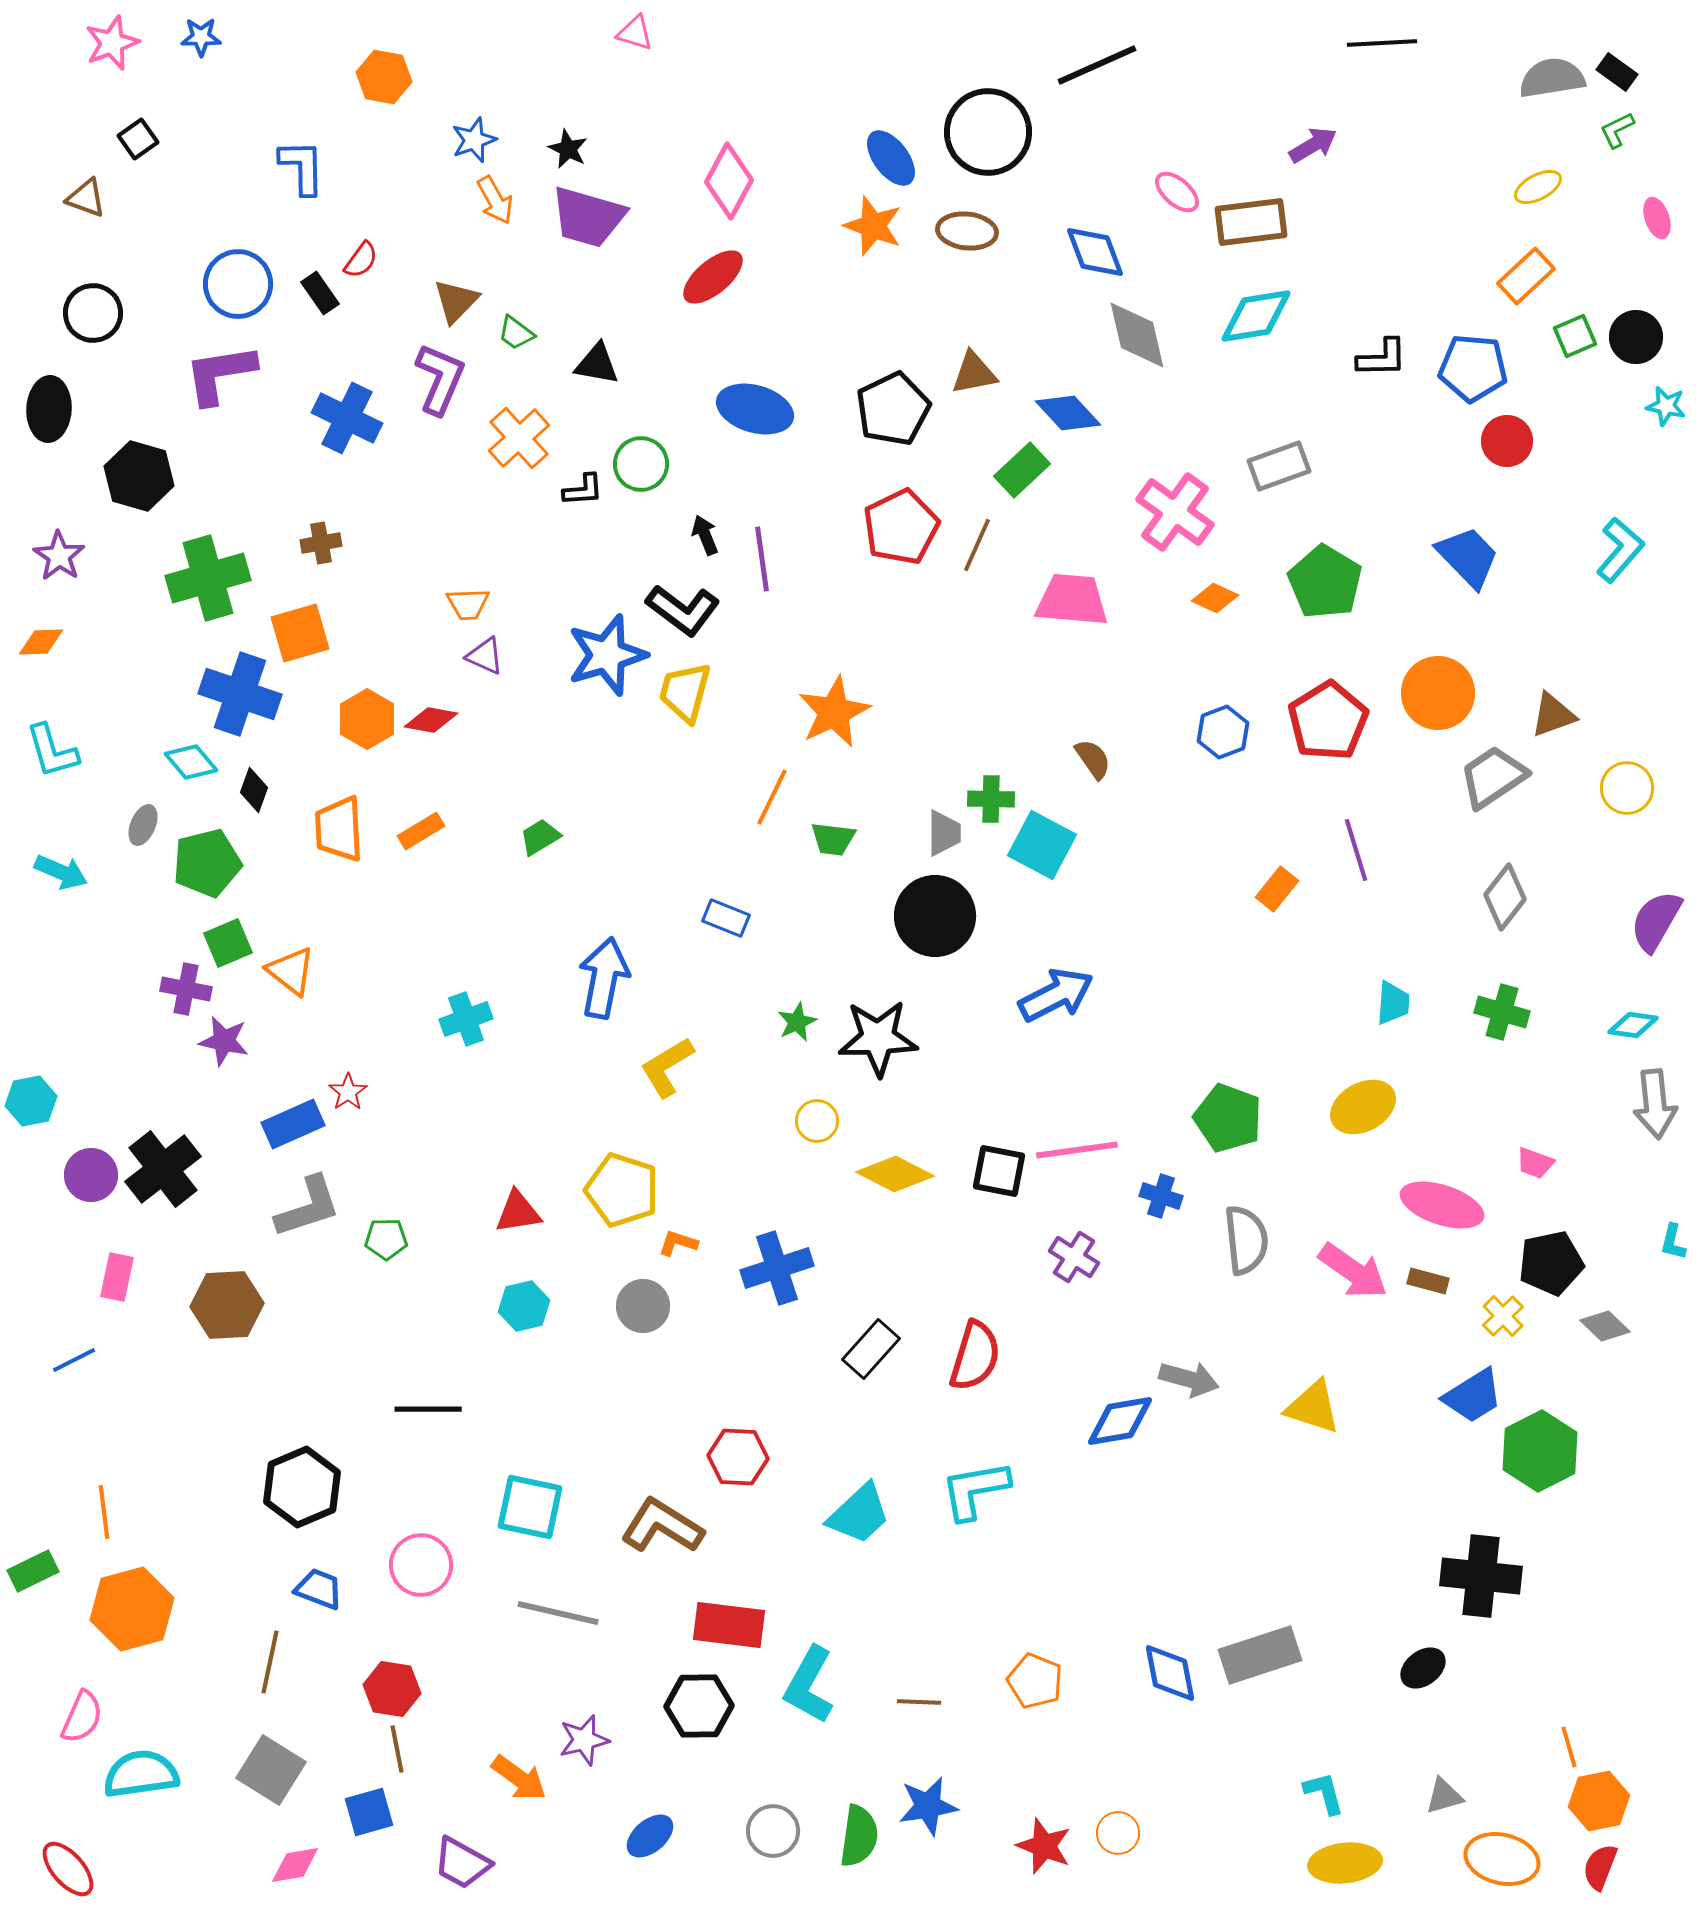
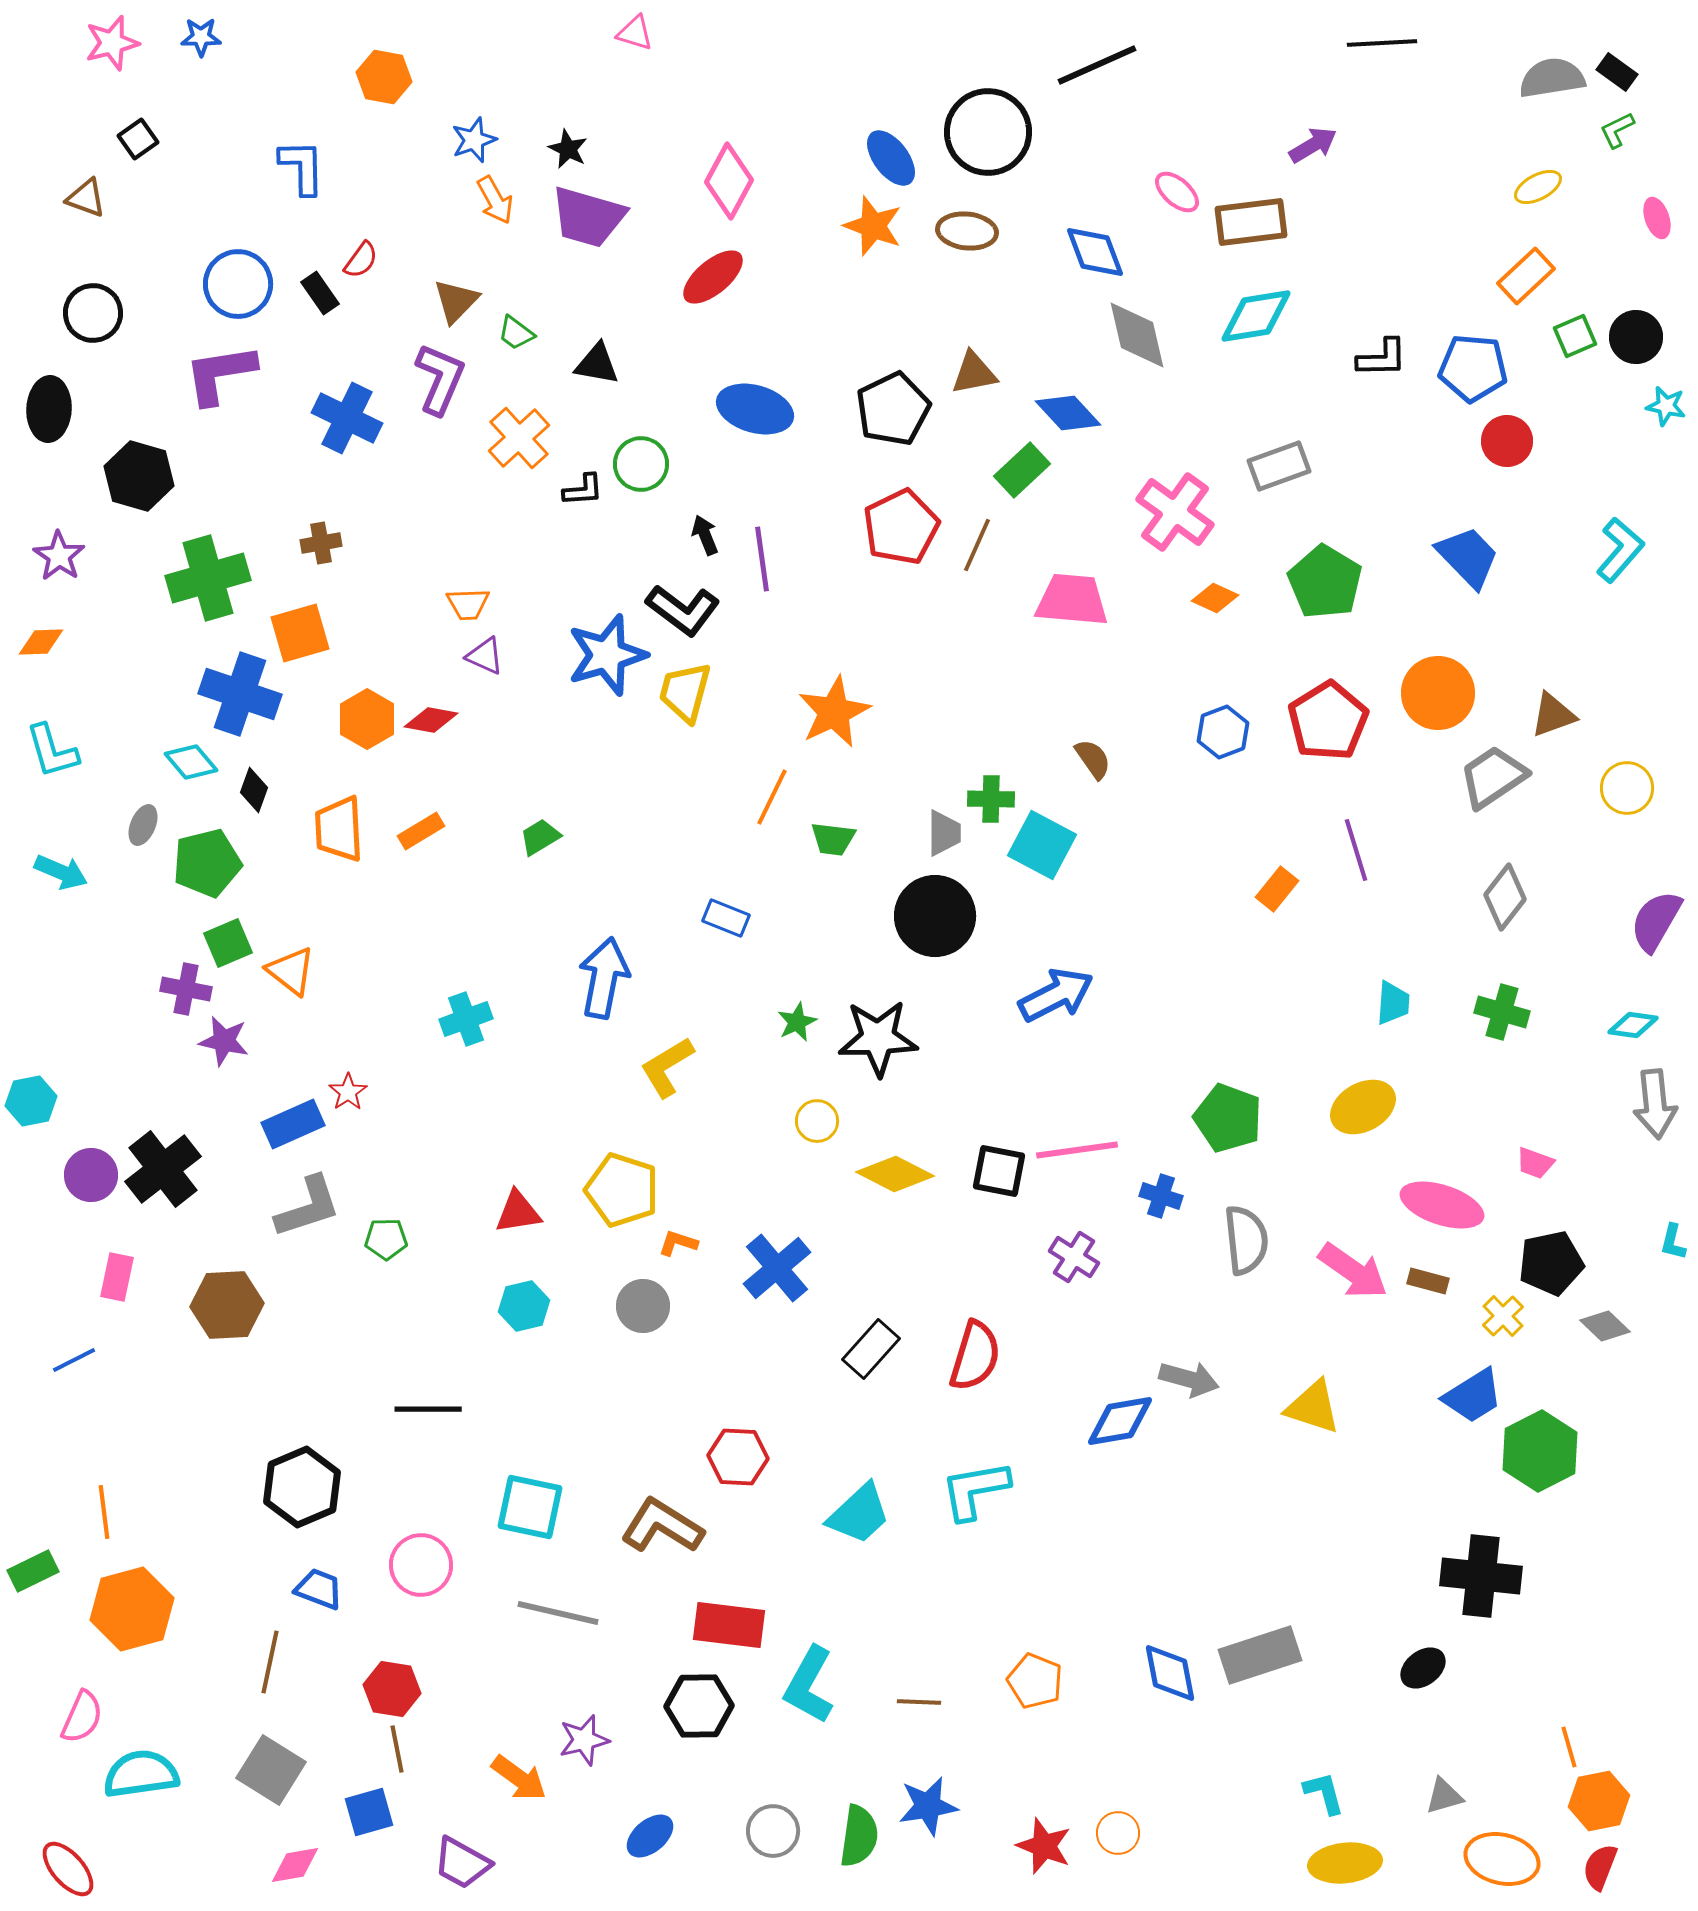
pink star at (112, 43): rotated 6 degrees clockwise
blue cross at (777, 1268): rotated 22 degrees counterclockwise
